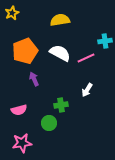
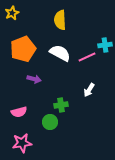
yellow semicircle: rotated 84 degrees counterclockwise
cyan cross: moved 4 px down
orange pentagon: moved 2 px left, 2 px up
pink line: moved 1 px right, 1 px up
purple arrow: rotated 128 degrees clockwise
white arrow: moved 2 px right
pink semicircle: moved 2 px down
green circle: moved 1 px right, 1 px up
